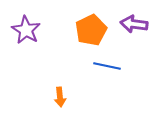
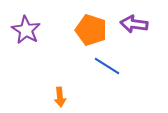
orange pentagon: rotated 28 degrees counterclockwise
blue line: rotated 20 degrees clockwise
